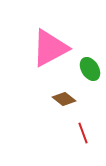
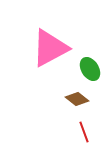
brown diamond: moved 13 px right
red line: moved 1 px right, 1 px up
